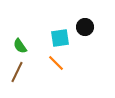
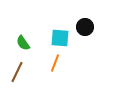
cyan square: rotated 12 degrees clockwise
green semicircle: moved 3 px right, 3 px up
orange line: moved 1 px left; rotated 66 degrees clockwise
